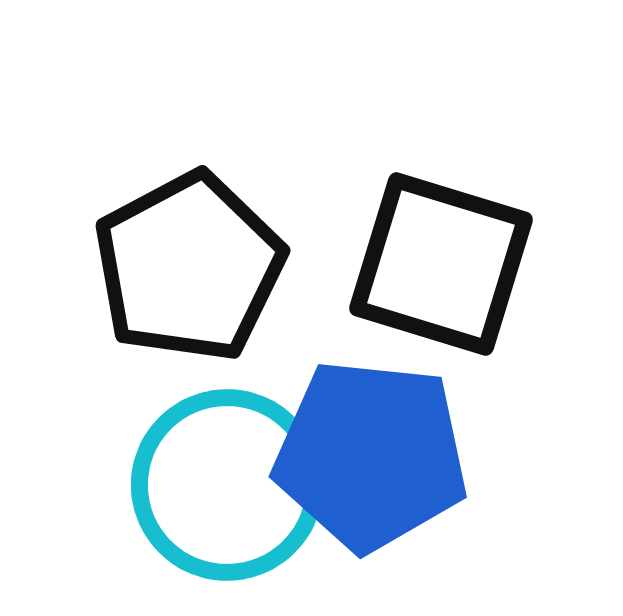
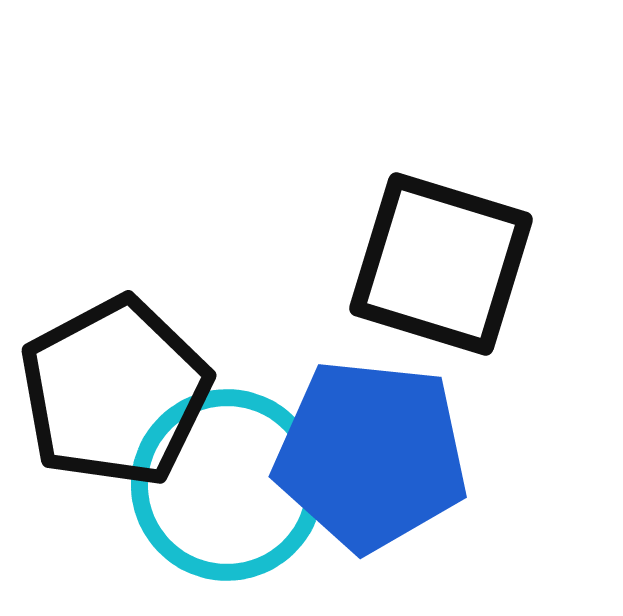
black pentagon: moved 74 px left, 125 px down
